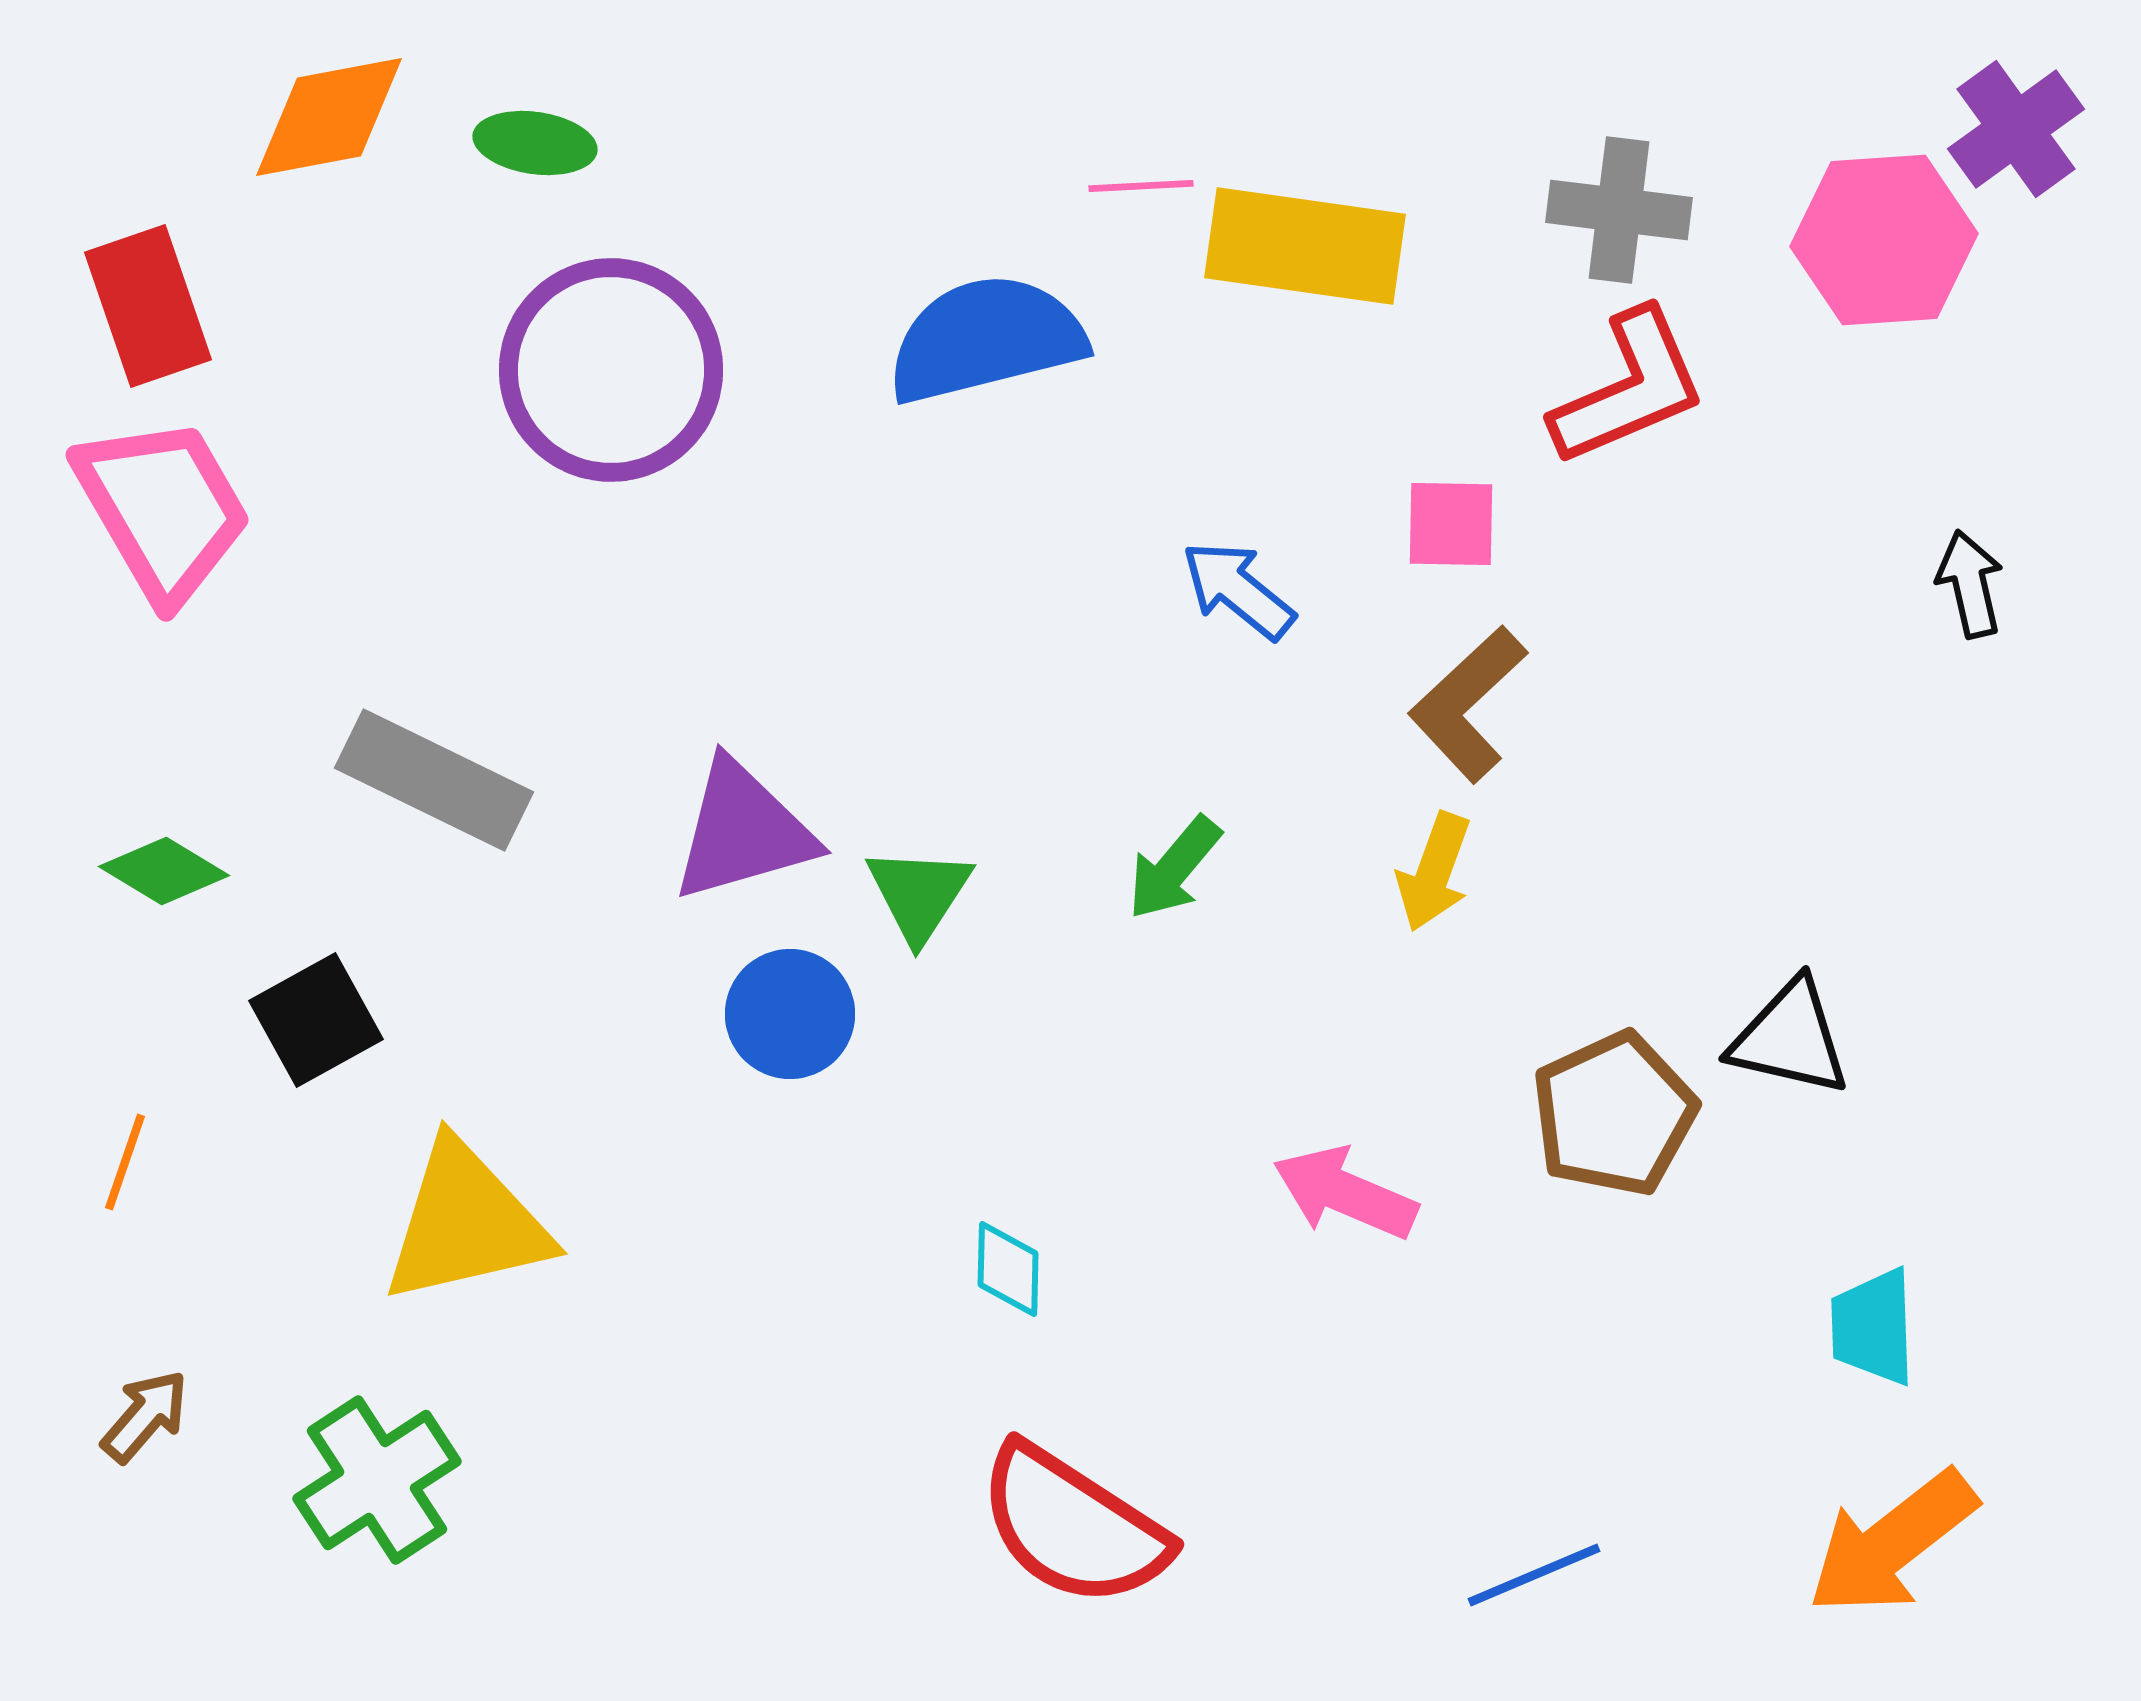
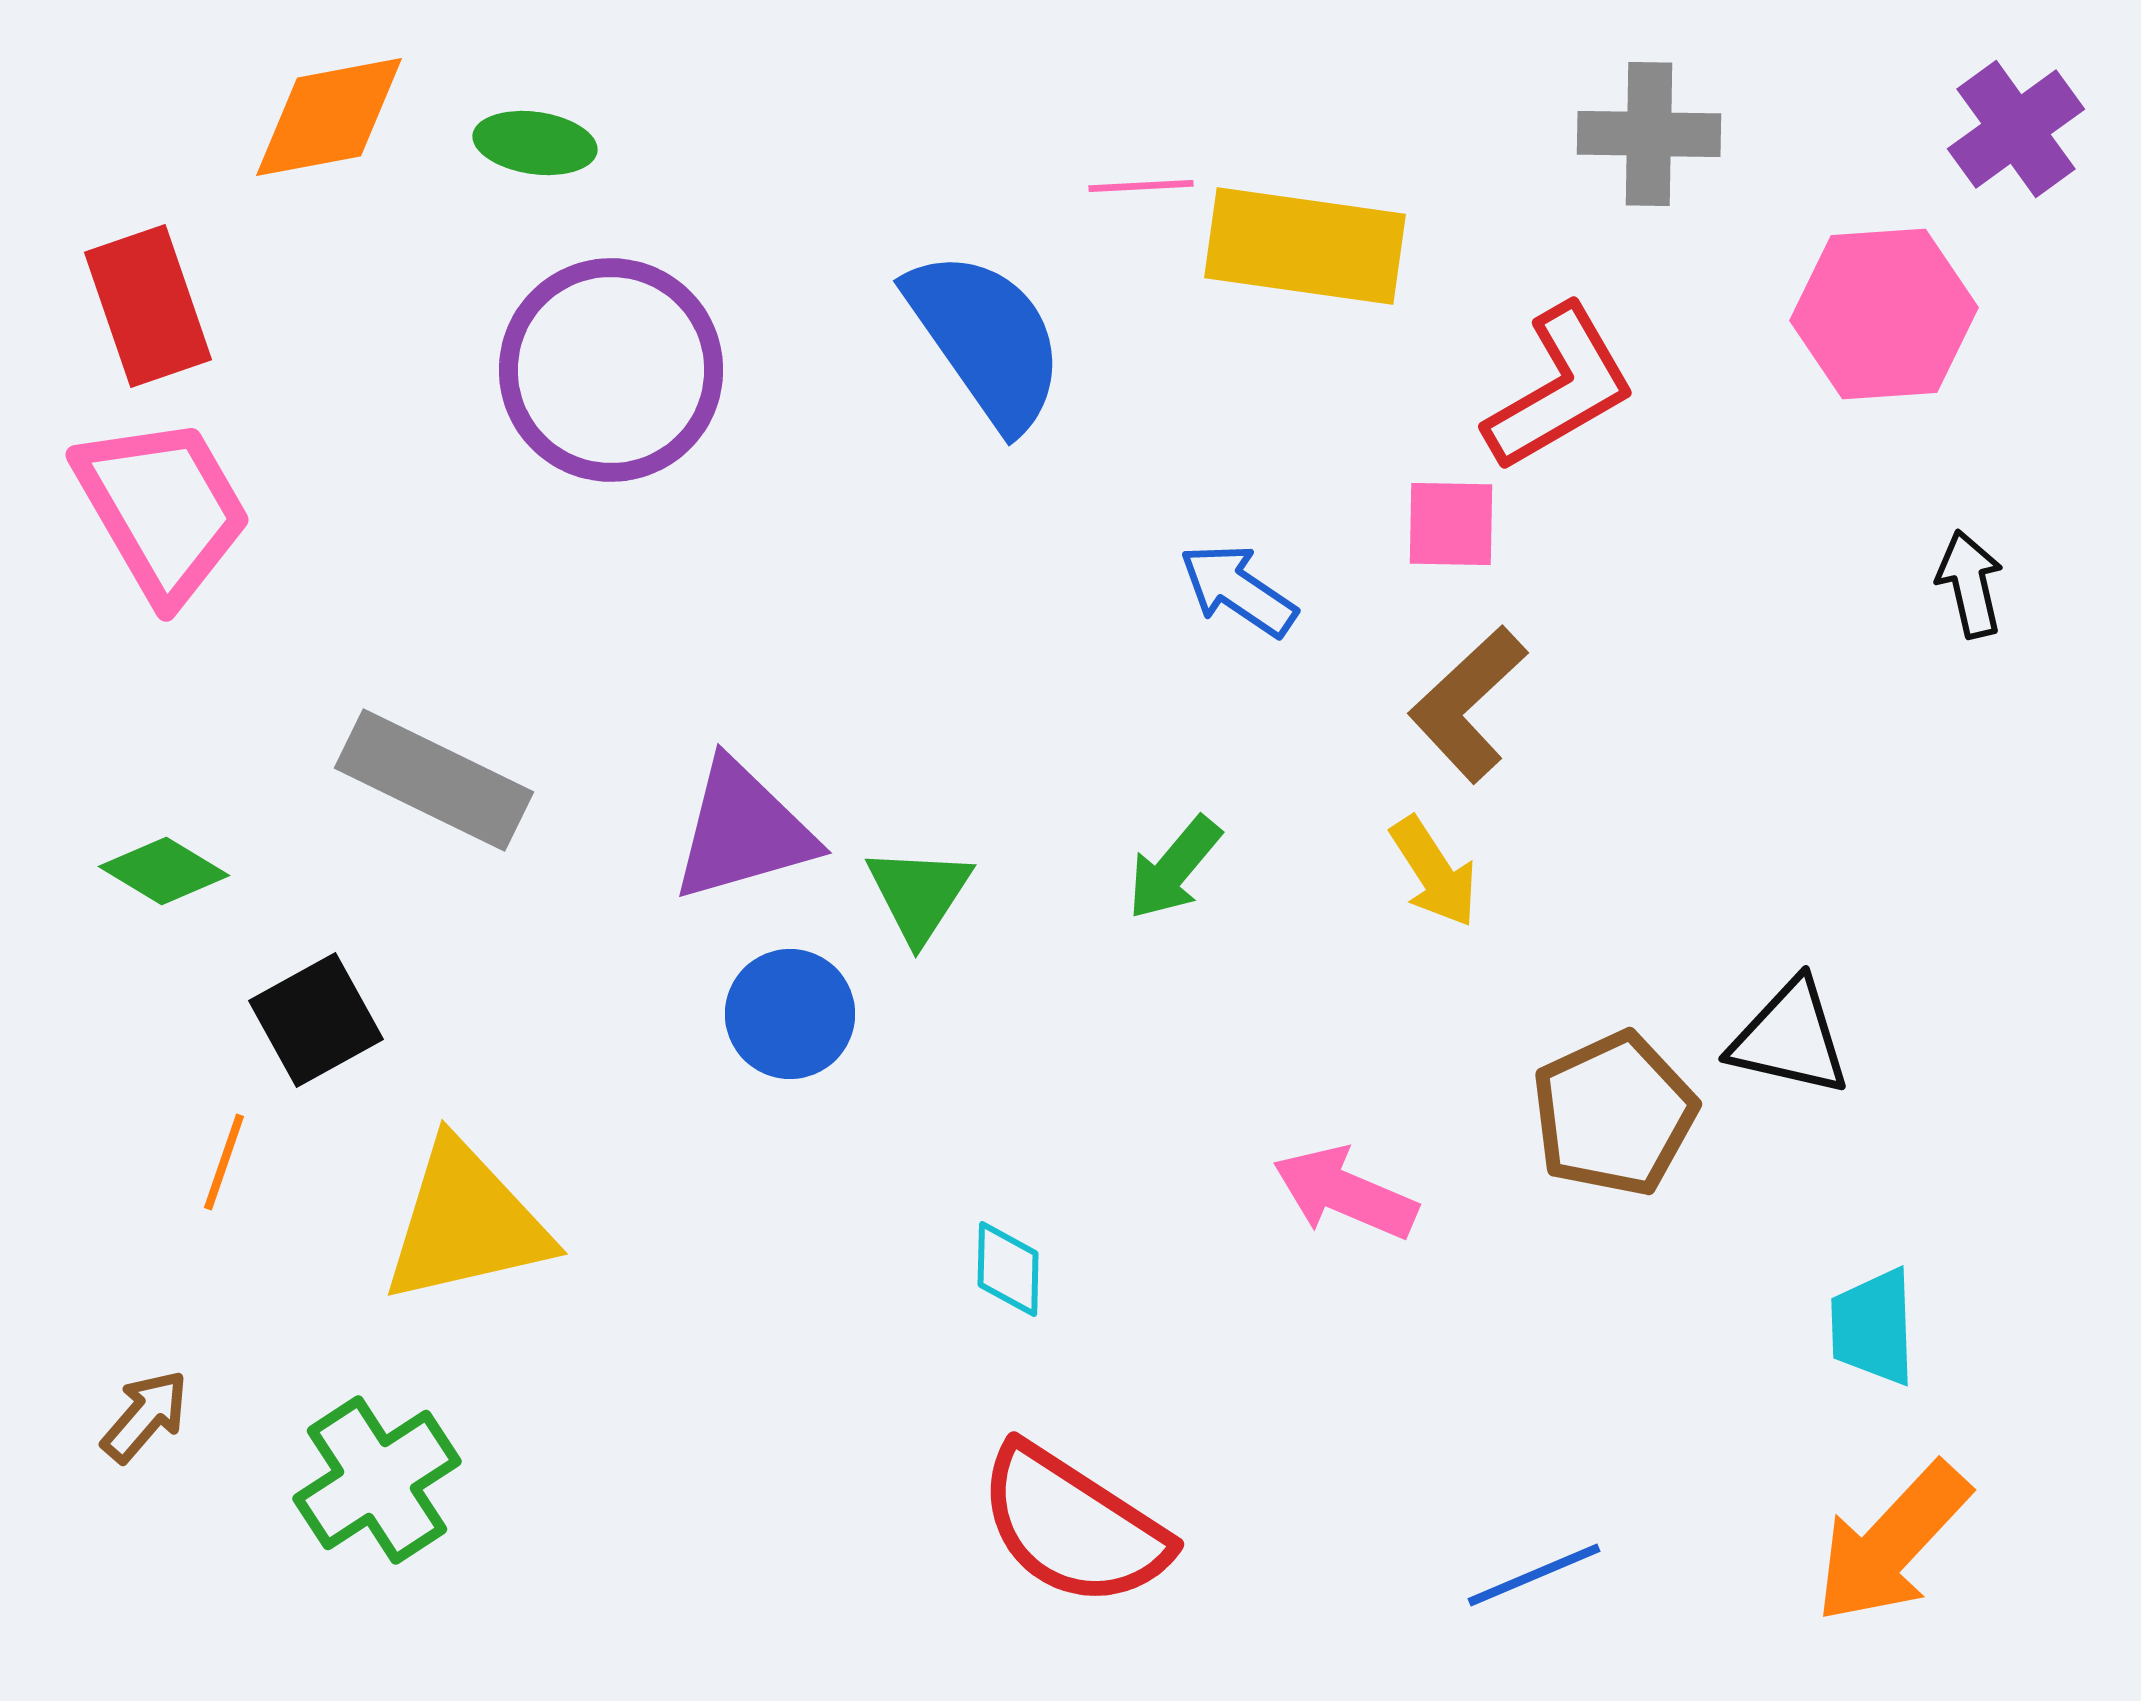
gray cross: moved 30 px right, 76 px up; rotated 6 degrees counterclockwise
pink hexagon: moved 74 px down
blue semicircle: rotated 69 degrees clockwise
red L-shape: moved 69 px left; rotated 7 degrees counterclockwise
blue arrow: rotated 5 degrees counterclockwise
yellow arrow: rotated 53 degrees counterclockwise
orange line: moved 99 px right
orange arrow: rotated 9 degrees counterclockwise
